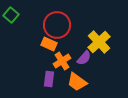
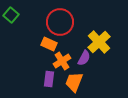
red circle: moved 3 px right, 3 px up
purple semicircle: rotated 14 degrees counterclockwise
orange trapezoid: moved 3 px left; rotated 75 degrees clockwise
